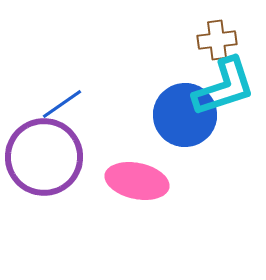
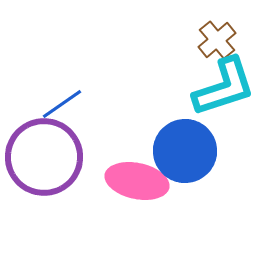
brown cross: rotated 33 degrees counterclockwise
blue circle: moved 36 px down
